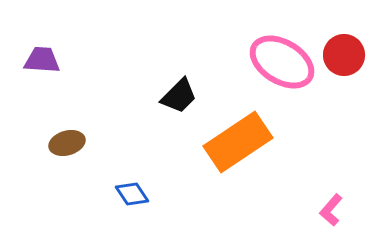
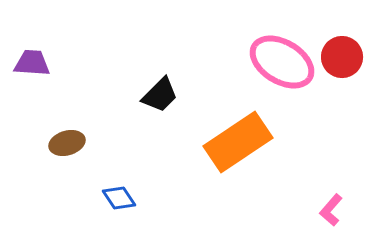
red circle: moved 2 px left, 2 px down
purple trapezoid: moved 10 px left, 3 px down
black trapezoid: moved 19 px left, 1 px up
blue diamond: moved 13 px left, 4 px down
